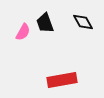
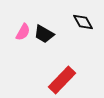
black trapezoid: moved 1 px left, 11 px down; rotated 40 degrees counterclockwise
red rectangle: rotated 36 degrees counterclockwise
